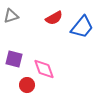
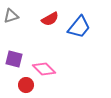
red semicircle: moved 4 px left, 1 px down
blue trapezoid: moved 3 px left
pink diamond: rotated 25 degrees counterclockwise
red circle: moved 1 px left
